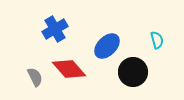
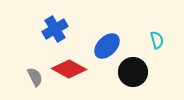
red diamond: rotated 20 degrees counterclockwise
